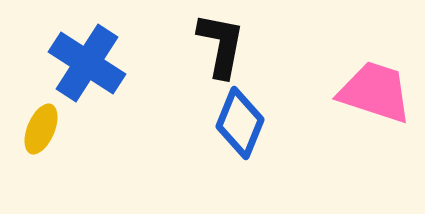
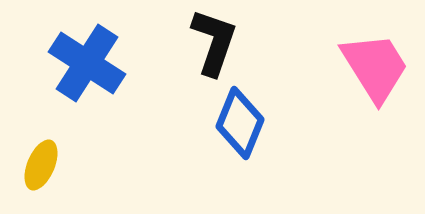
black L-shape: moved 7 px left, 3 px up; rotated 8 degrees clockwise
pink trapezoid: moved 25 px up; rotated 40 degrees clockwise
yellow ellipse: moved 36 px down
